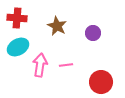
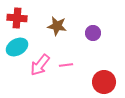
brown star: rotated 18 degrees counterclockwise
cyan ellipse: moved 1 px left
pink arrow: rotated 150 degrees counterclockwise
red circle: moved 3 px right
